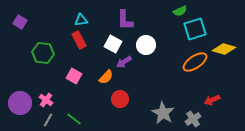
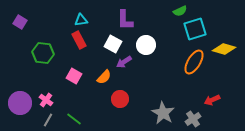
orange ellipse: moved 1 px left; rotated 25 degrees counterclockwise
orange semicircle: moved 2 px left
